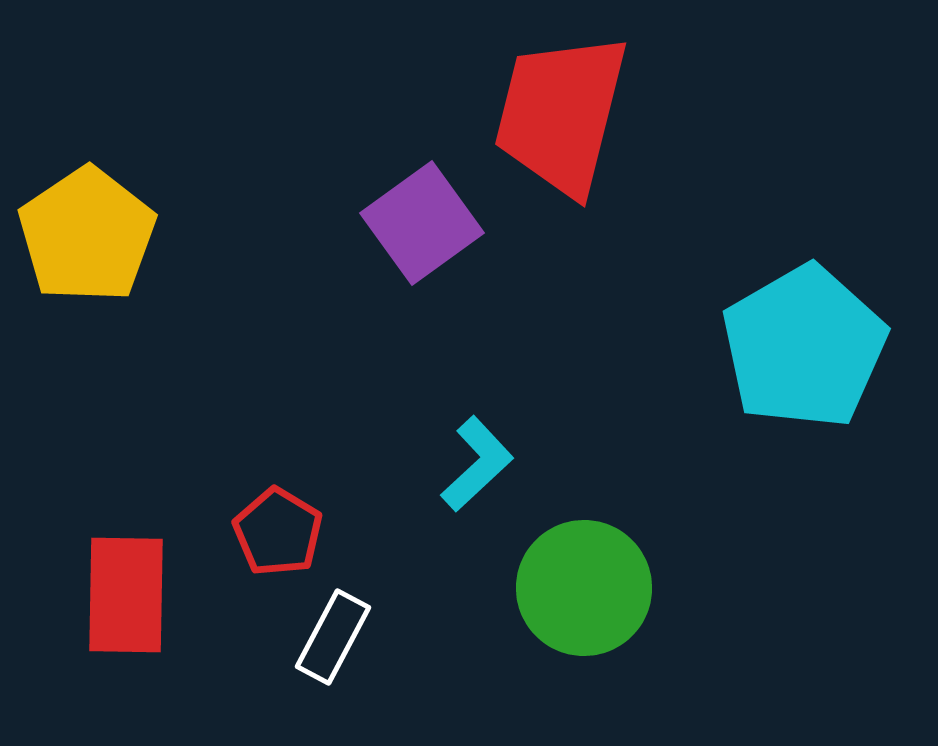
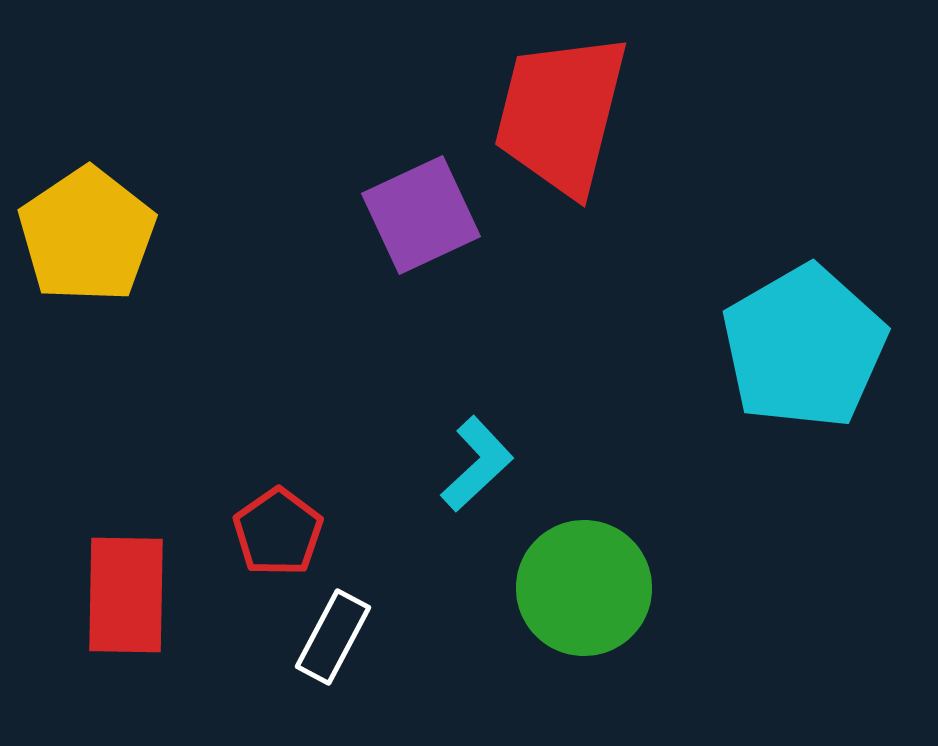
purple square: moved 1 px left, 8 px up; rotated 11 degrees clockwise
red pentagon: rotated 6 degrees clockwise
